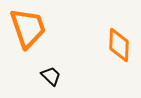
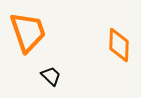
orange trapezoid: moved 4 px down
